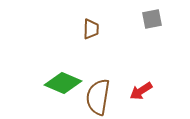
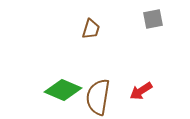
gray square: moved 1 px right
brown trapezoid: rotated 15 degrees clockwise
green diamond: moved 7 px down
